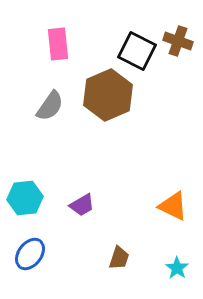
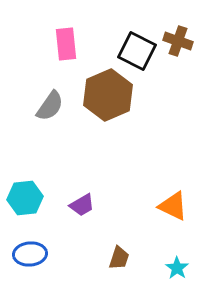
pink rectangle: moved 8 px right
blue ellipse: rotated 48 degrees clockwise
